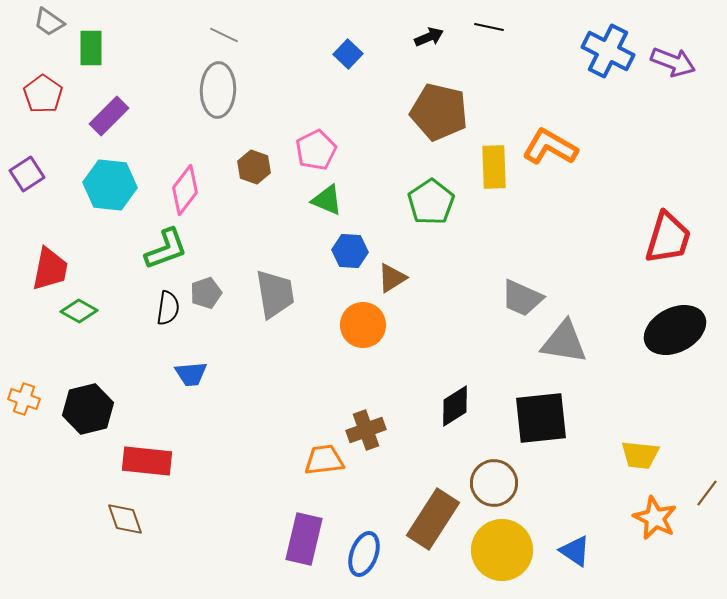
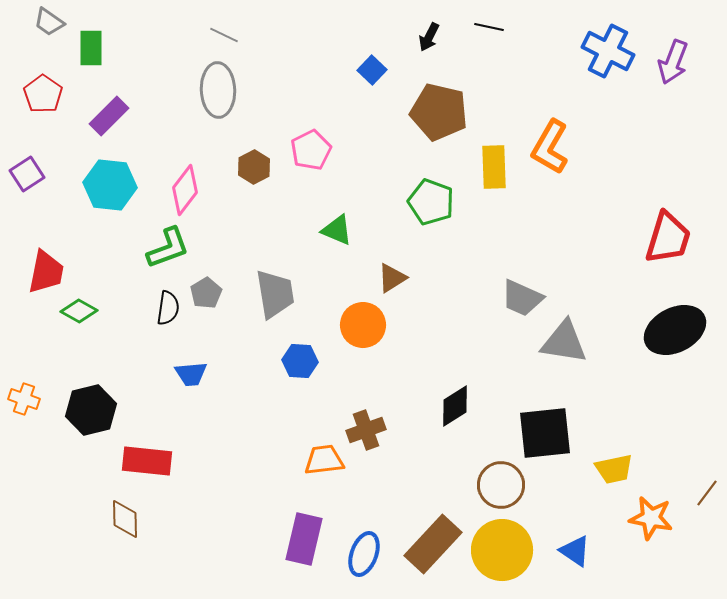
black arrow at (429, 37): rotated 140 degrees clockwise
blue square at (348, 54): moved 24 px right, 16 px down
purple arrow at (673, 62): rotated 90 degrees clockwise
gray ellipse at (218, 90): rotated 4 degrees counterclockwise
orange L-shape at (550, 147): rotated 90 degrees counterclockwise
pink pentagon at (316, 150): moved 5 px left
brown hexagon at (254, 167): rotated 12 degrees clockwise
green triangle at (327, 200): moved 10 px right, 30 px down
green pentagon at (431, 202): rotated 18 degrees counterclockwise
green L-shape at (166, 249): moved 2 px right, 1 px up
blue hexagon at (350, 251): moved 50 px left, 110 px down
red trapezoid at (50, 269): moved 4 px left, 3 px down
gray pentagon at (206, 293): rotated 12 degrees counterclockwise
black hexagon at (88, 409): moved 3 px right, 1 px down
black square at (541, 418): moved 4 px right, 15 px down
yellow trapezoid at (640, 455): moved 26 px left, 14 px down; rotated 18 degrees counterclockwise
brown circle at (494, 483): moved 7 px right, 2 px down
orange star at (655, 518): moved 4 px left; rotated 15 degrees counterclockwise
brown diamond at (125, 519): rotated 18 degrees clockwise
brown rectangle at (433, 519): moved 25 px down; rotated 10 degrees clockwise
